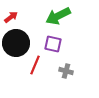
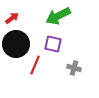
red arrow: moved 1 px right, 1 px down
black circle: moved 1 px down
gray cross: moved 8 px right, 3 px up
